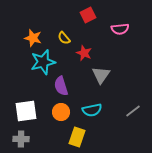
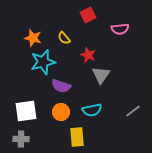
red star: moved 4 px right, 2 px down
purple semicircle: rotated 54 degrees counterclockwise
yellow rectangle: rotated 24 degrees counterclockwise
